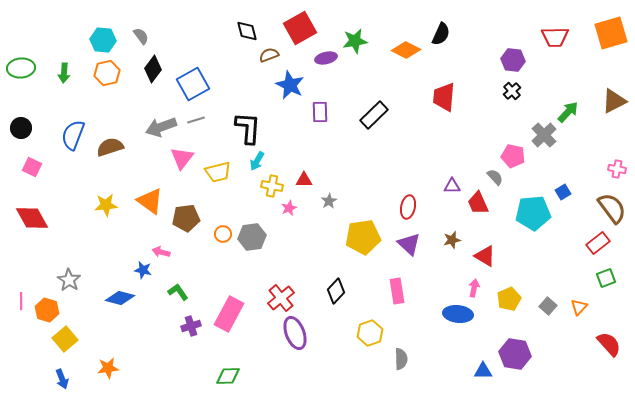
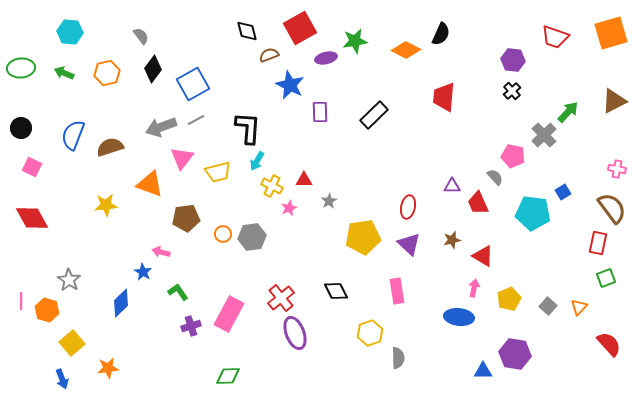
red trapezoid at (555, 37): rotated 20 degrees clockwise
cyan hexagon at (103, 40): moved 33 px left, 8 px up
green arrow at (64, 73): rotated 108 degrees clockwise
gray line at (196, 120): rotated 12 degrees counterclockwise
yellow cross at (272, 186): rotated 15 degrees clockwise
orange triangle at (150, 201): moved 17 px up; rotated 16 degrees counterclockwise
cyan pentagon at (533, 213): rotated 12 degrees clockwise
red rectangle at (598, 243): rotated 40 degrees counterclockwise
red triangle at (485, 256): moved 2 px left
blue star at (143, 270): moved 2 px down; rotated 18 degrees clockwise
black diamond at (336, 291): rotated 70 degrees counterclockwise
blue diamond at (120, 298): moved 1 px right, 5 px down; rotated 60 degrees counterclockwise
blue ellipse at (458, 314): moved 1 px right, 3 px down
yellow square at (65, 339): moved 7 px right, 4 px down
gray semicircle at (401, 359): moved 3 px left, 1 px up
